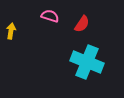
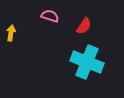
red semicircle: moved 2 px right, 2 px down
yellow arrow: moved 2 px down
